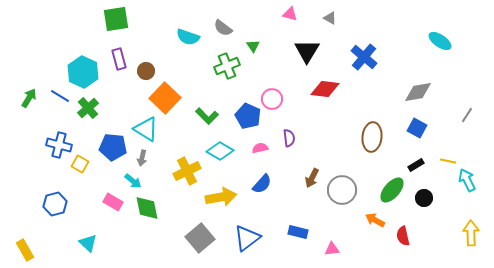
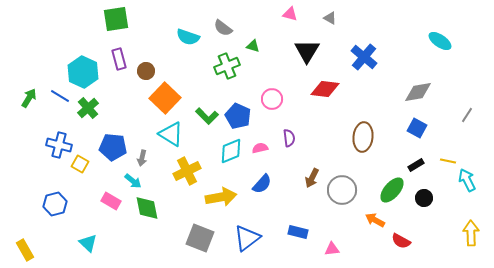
green triangle at (253, 46): rotated 40 degrees counterclockwise
blue pentagon at (248, 116): moved 10 px left
cyan triangle at (146, 129): moved 25 px right, 5 px down
brown ellipse at (372, 137): moved 9 px left
cyan diamond at (220, 151): moved 11 px right; rotated 52 degrees counterclockwise
pink rectangle at (113, 202): moved 2 px left, 1 px up
red semicircle at (403, 236): moved 2 px left, 5 px down; rotated 48 degrees counterclockwise
gray square at (200, 238): rotated 28 degrees counterclockwise
